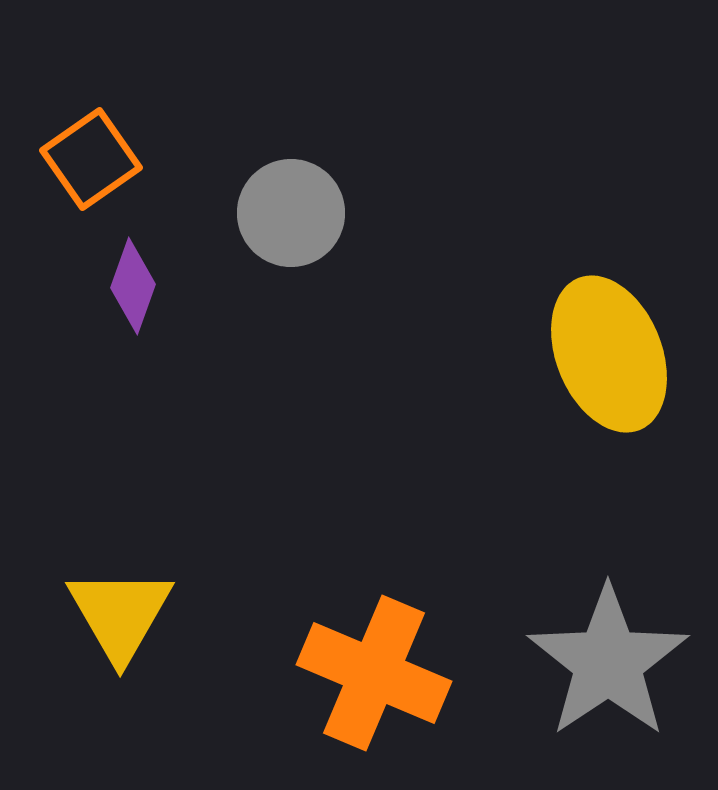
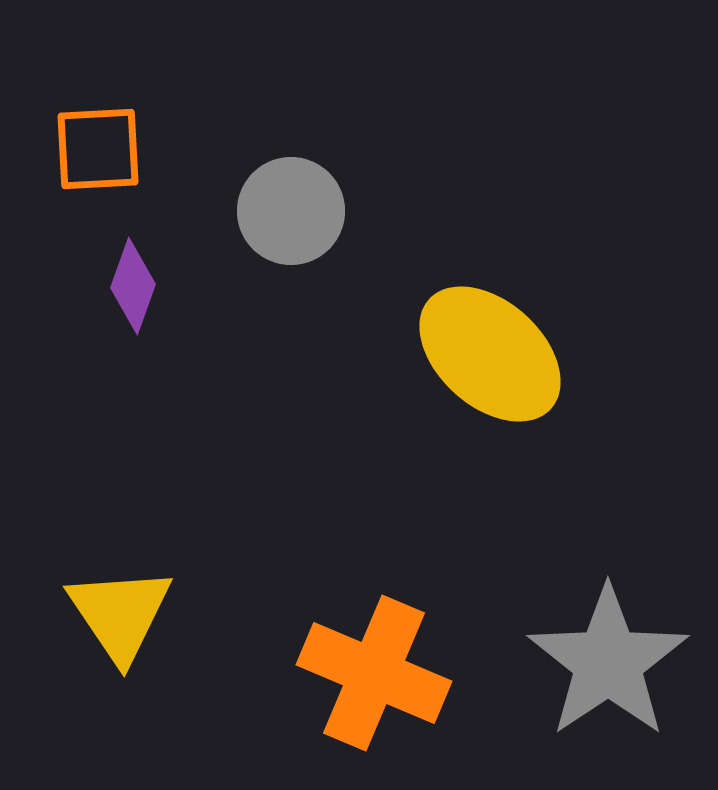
orange square: moved 7 px right, 10 px up; rotated 32 degrees clockwise
gray circle: moved 2 px up
yellow ellipse: moved 119 px left; rotated 26 degrees counterclockwise
yellow triangle: rotated 4 degrees counterclockwise
